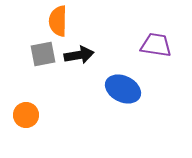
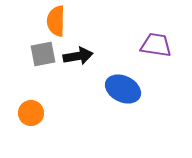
orange semicircle: moved 2 px left
black arrow: moved 1 px left, 1 px down
orange circle: moved 5 px right, 2 px up
